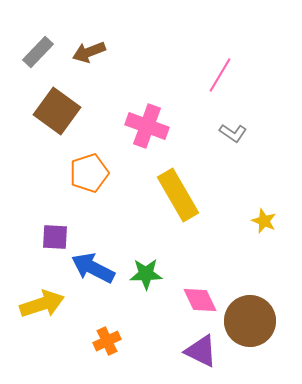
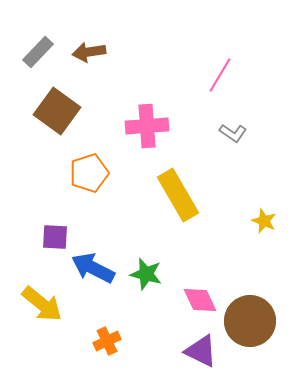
brown arrow: rotated 12 degrees clockwise
pink cross: rotated 24 degrees counterclockwise
green star: rotated 16 degrees clockwise
yellow arrow: rotated 57 degrees clockwise
